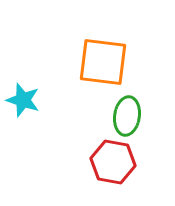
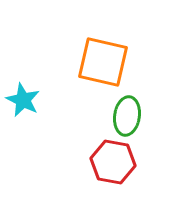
orange square: rotated 6 degrees clockwise
cyan star: rotated 8 degrees clockwise
